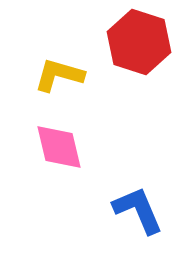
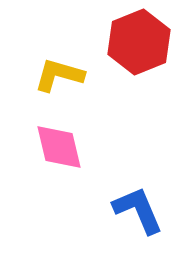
red hexagon: rotated 20 degrees clockwise
